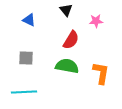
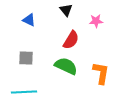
green semicircle: moved 1 px left; rotated 15 degrees clockwise
